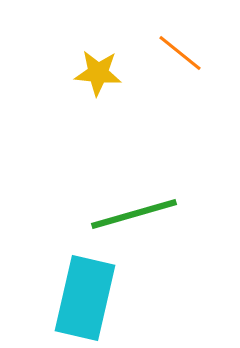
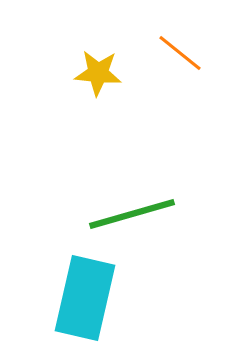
green line: moved 2 px left
